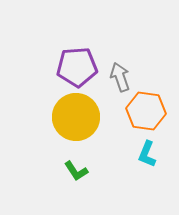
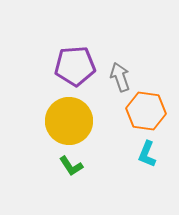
purple pentagon: moved 2 px left, 1 px up
yellow circle: moved 7 px left, 4 px down
green L-shape: moved 5 px left, 5 px up
